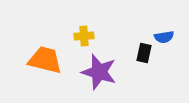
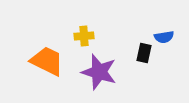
orange trapezoid: moved 2 px right, 1 px down; rotated 12 degrees clockwise
